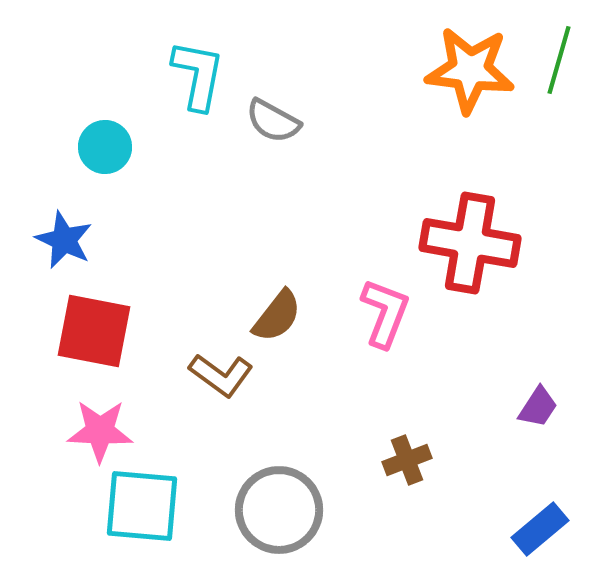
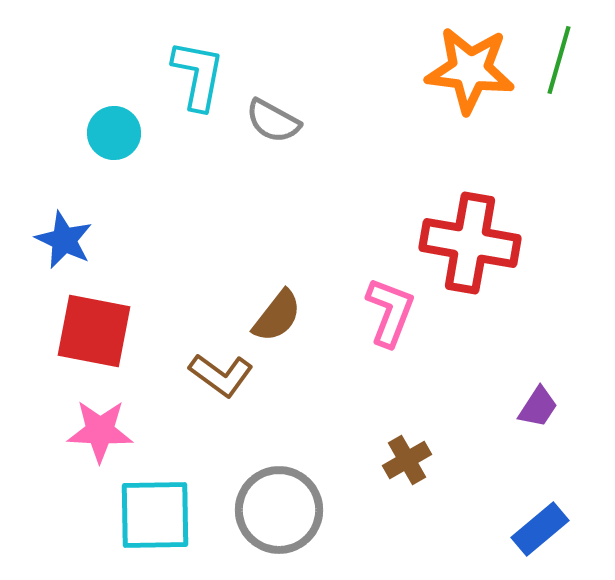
cyan circle: moved 9 px right, 14 px up
pink L-shape: moved 5 px right, 1 px up
brown cross: rotated 9 degrees counterclockwise
cyan square: moved 13 px right, 9 px down; rotated 6 degrees counterclockwise
